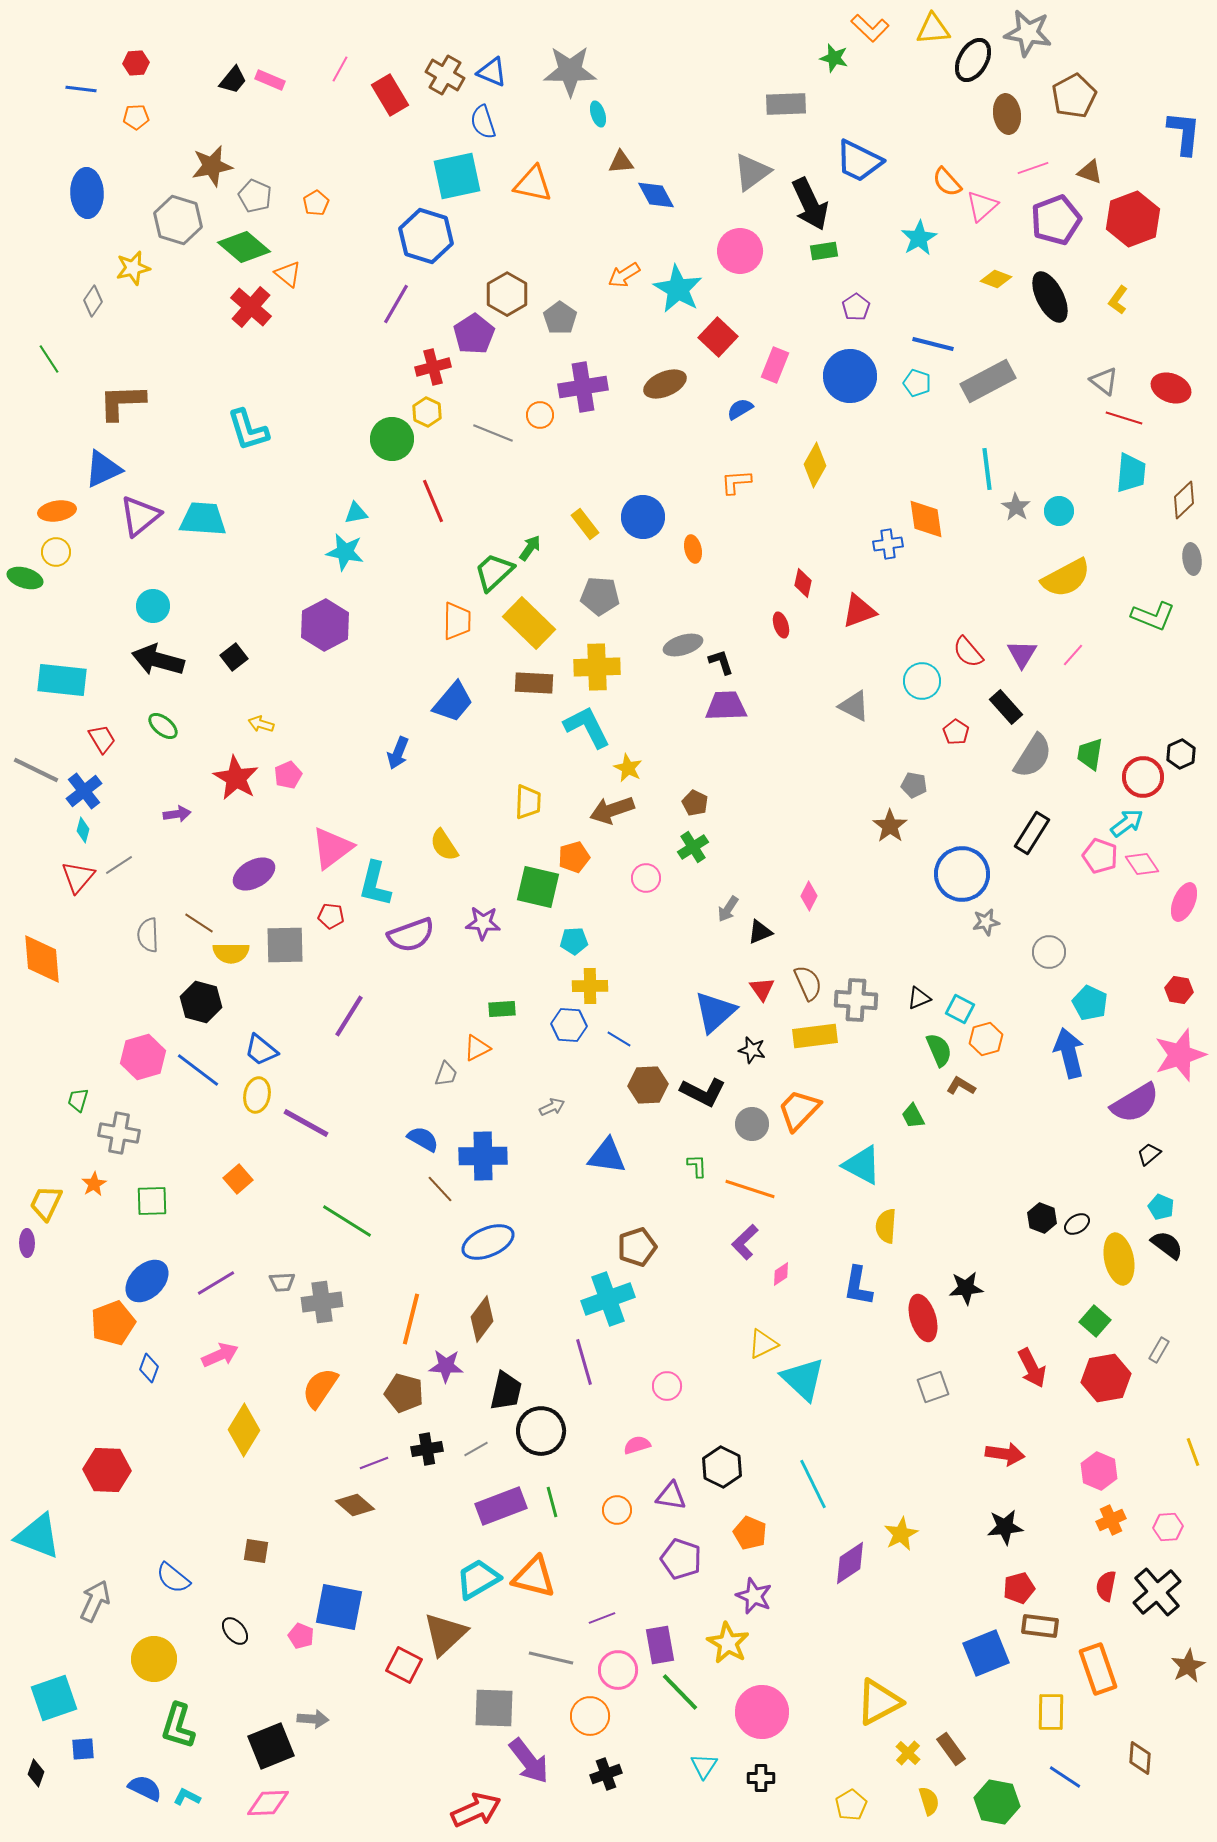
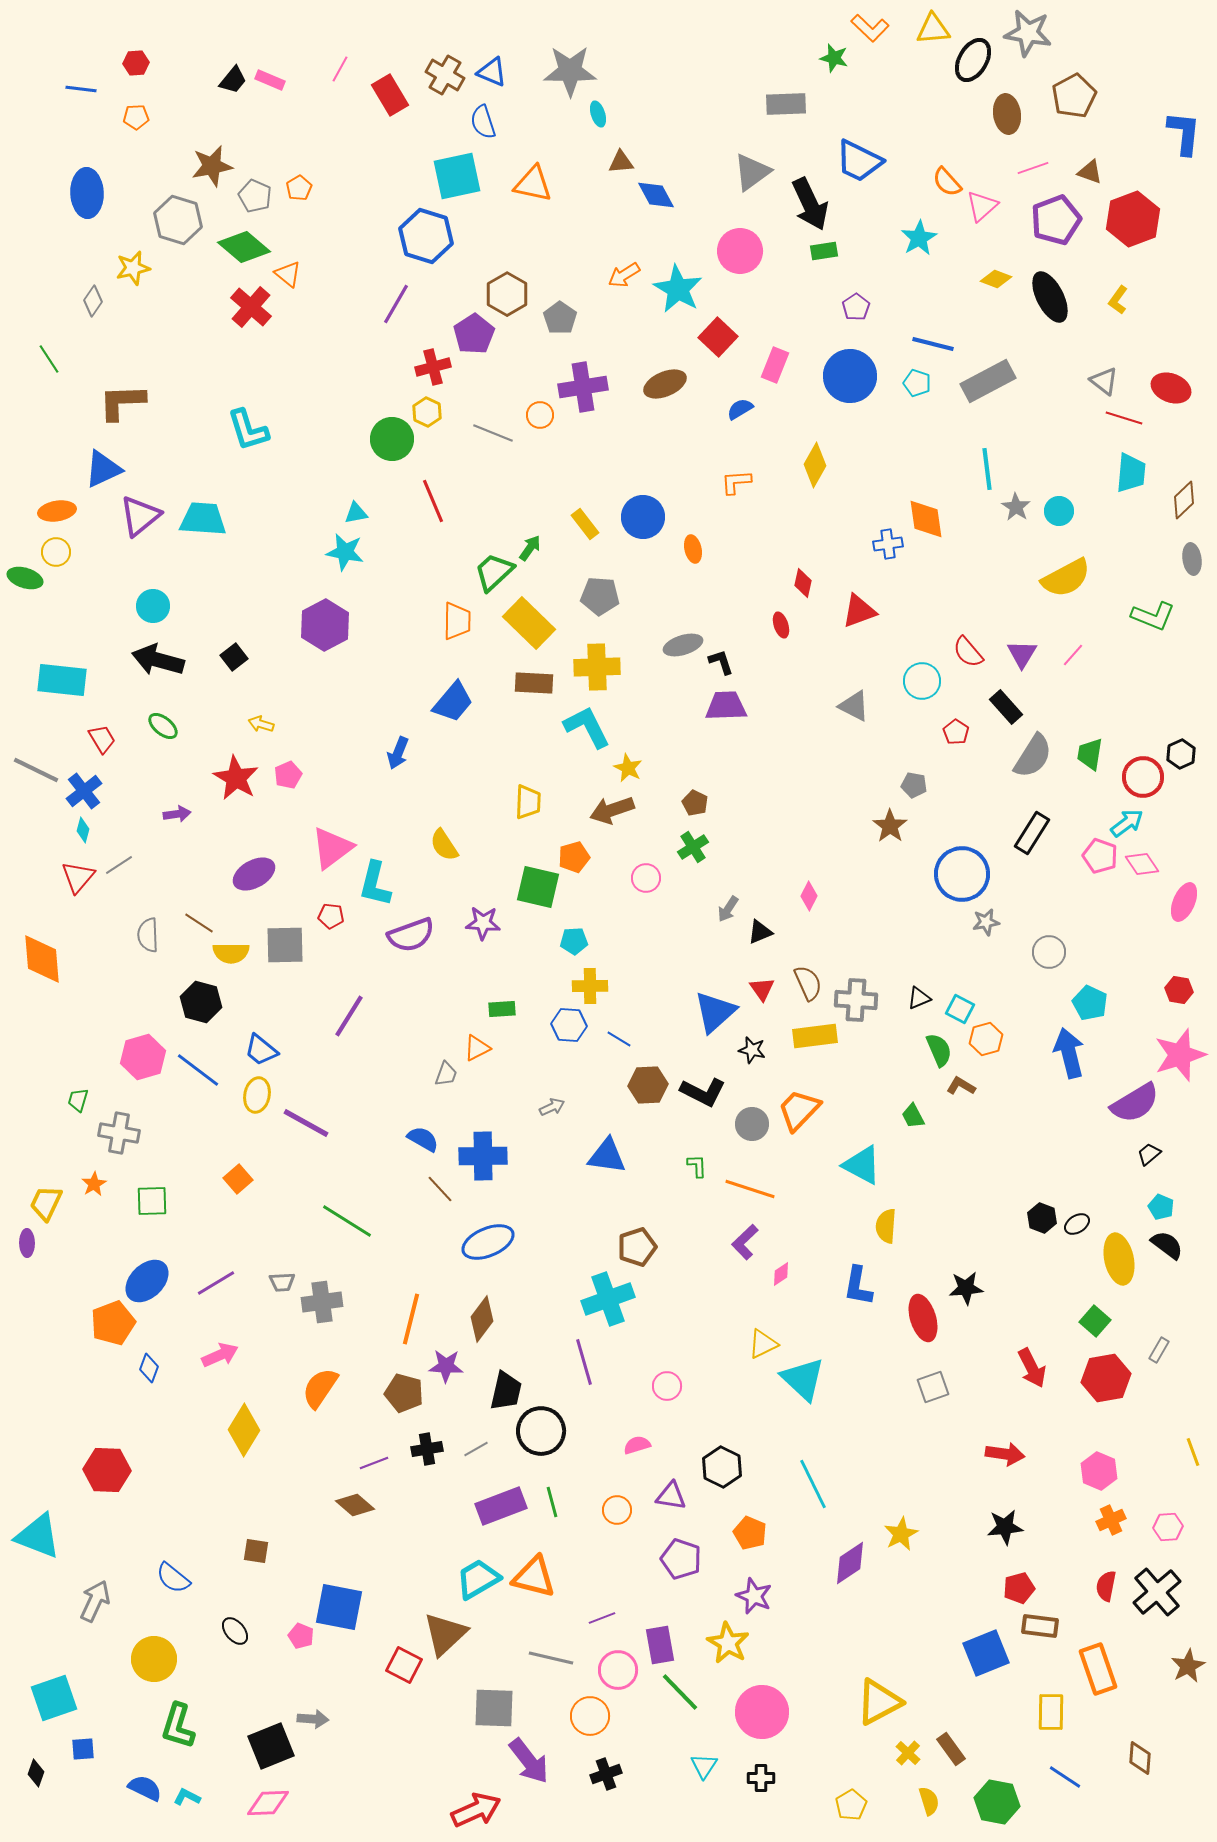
orange pentagon at (316, 203): moved 17 px left, 15 px up
